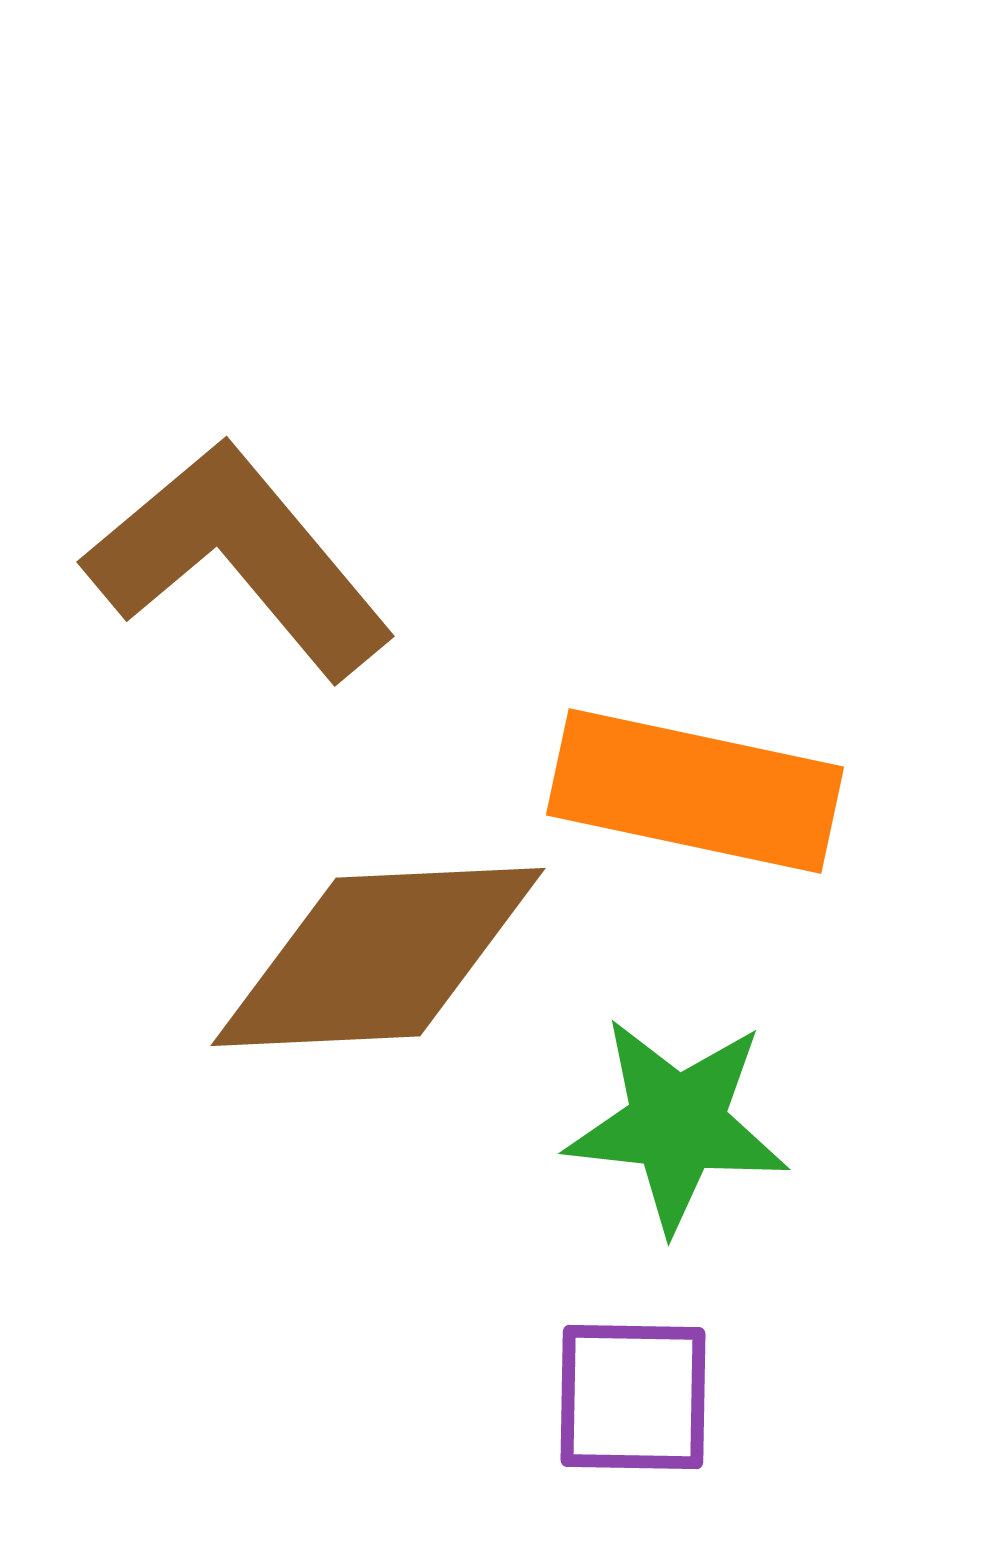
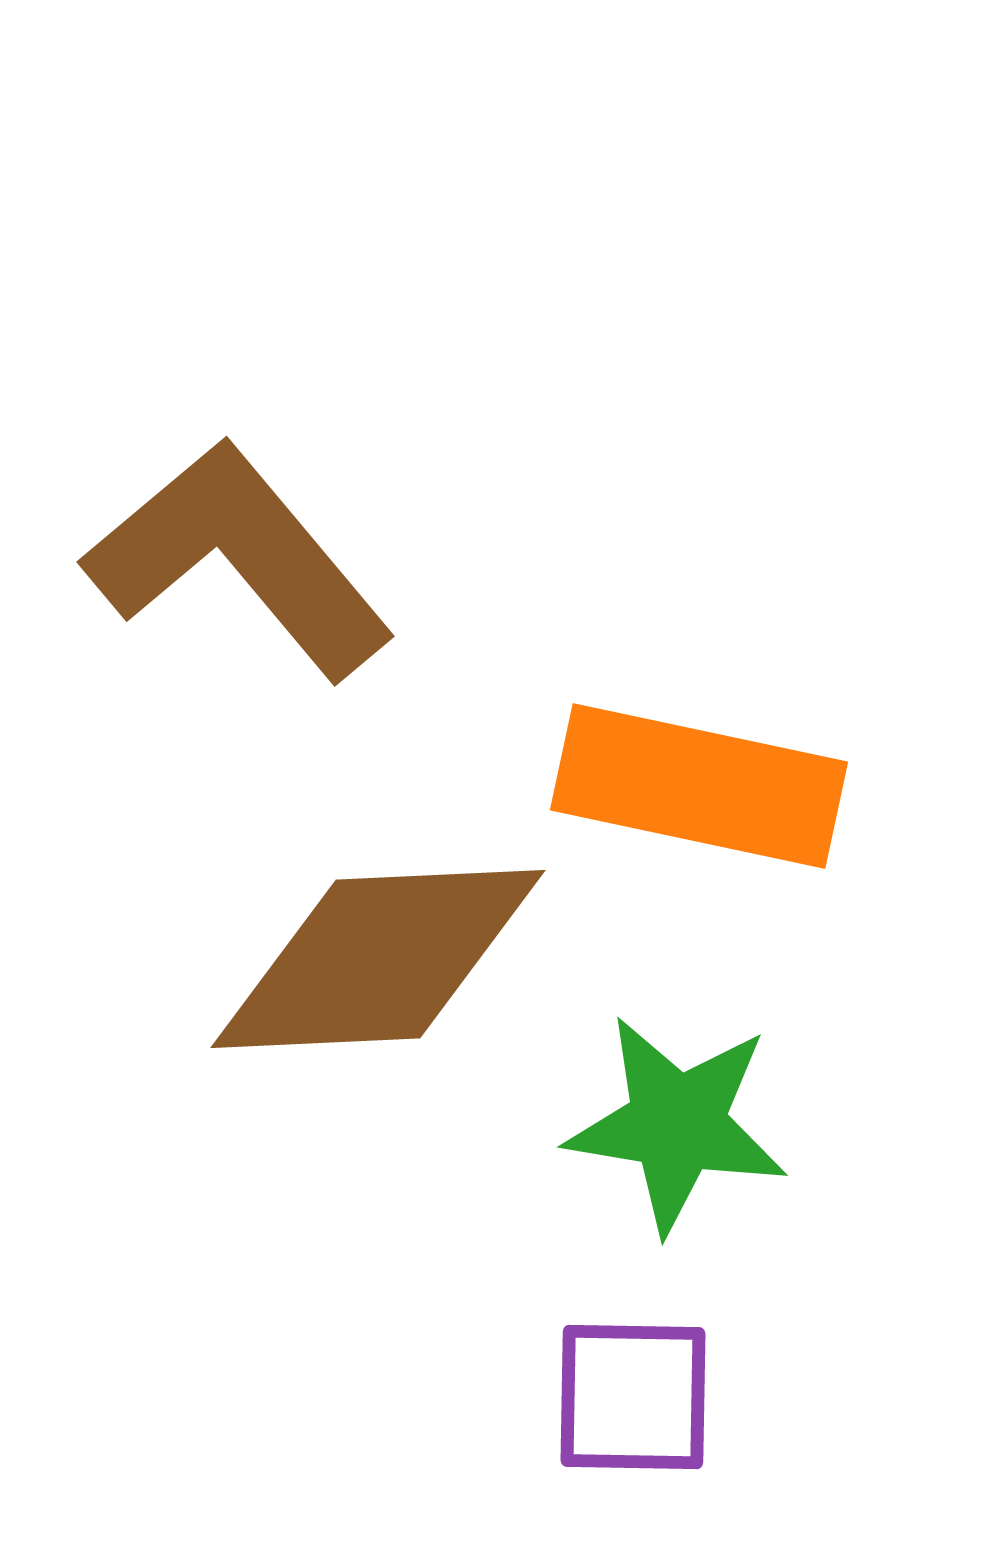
orange rectangle: moved 4 px right, 5 px up
brown diamond: moved 2 px down
green star: rotated 3 degrees clockwise
